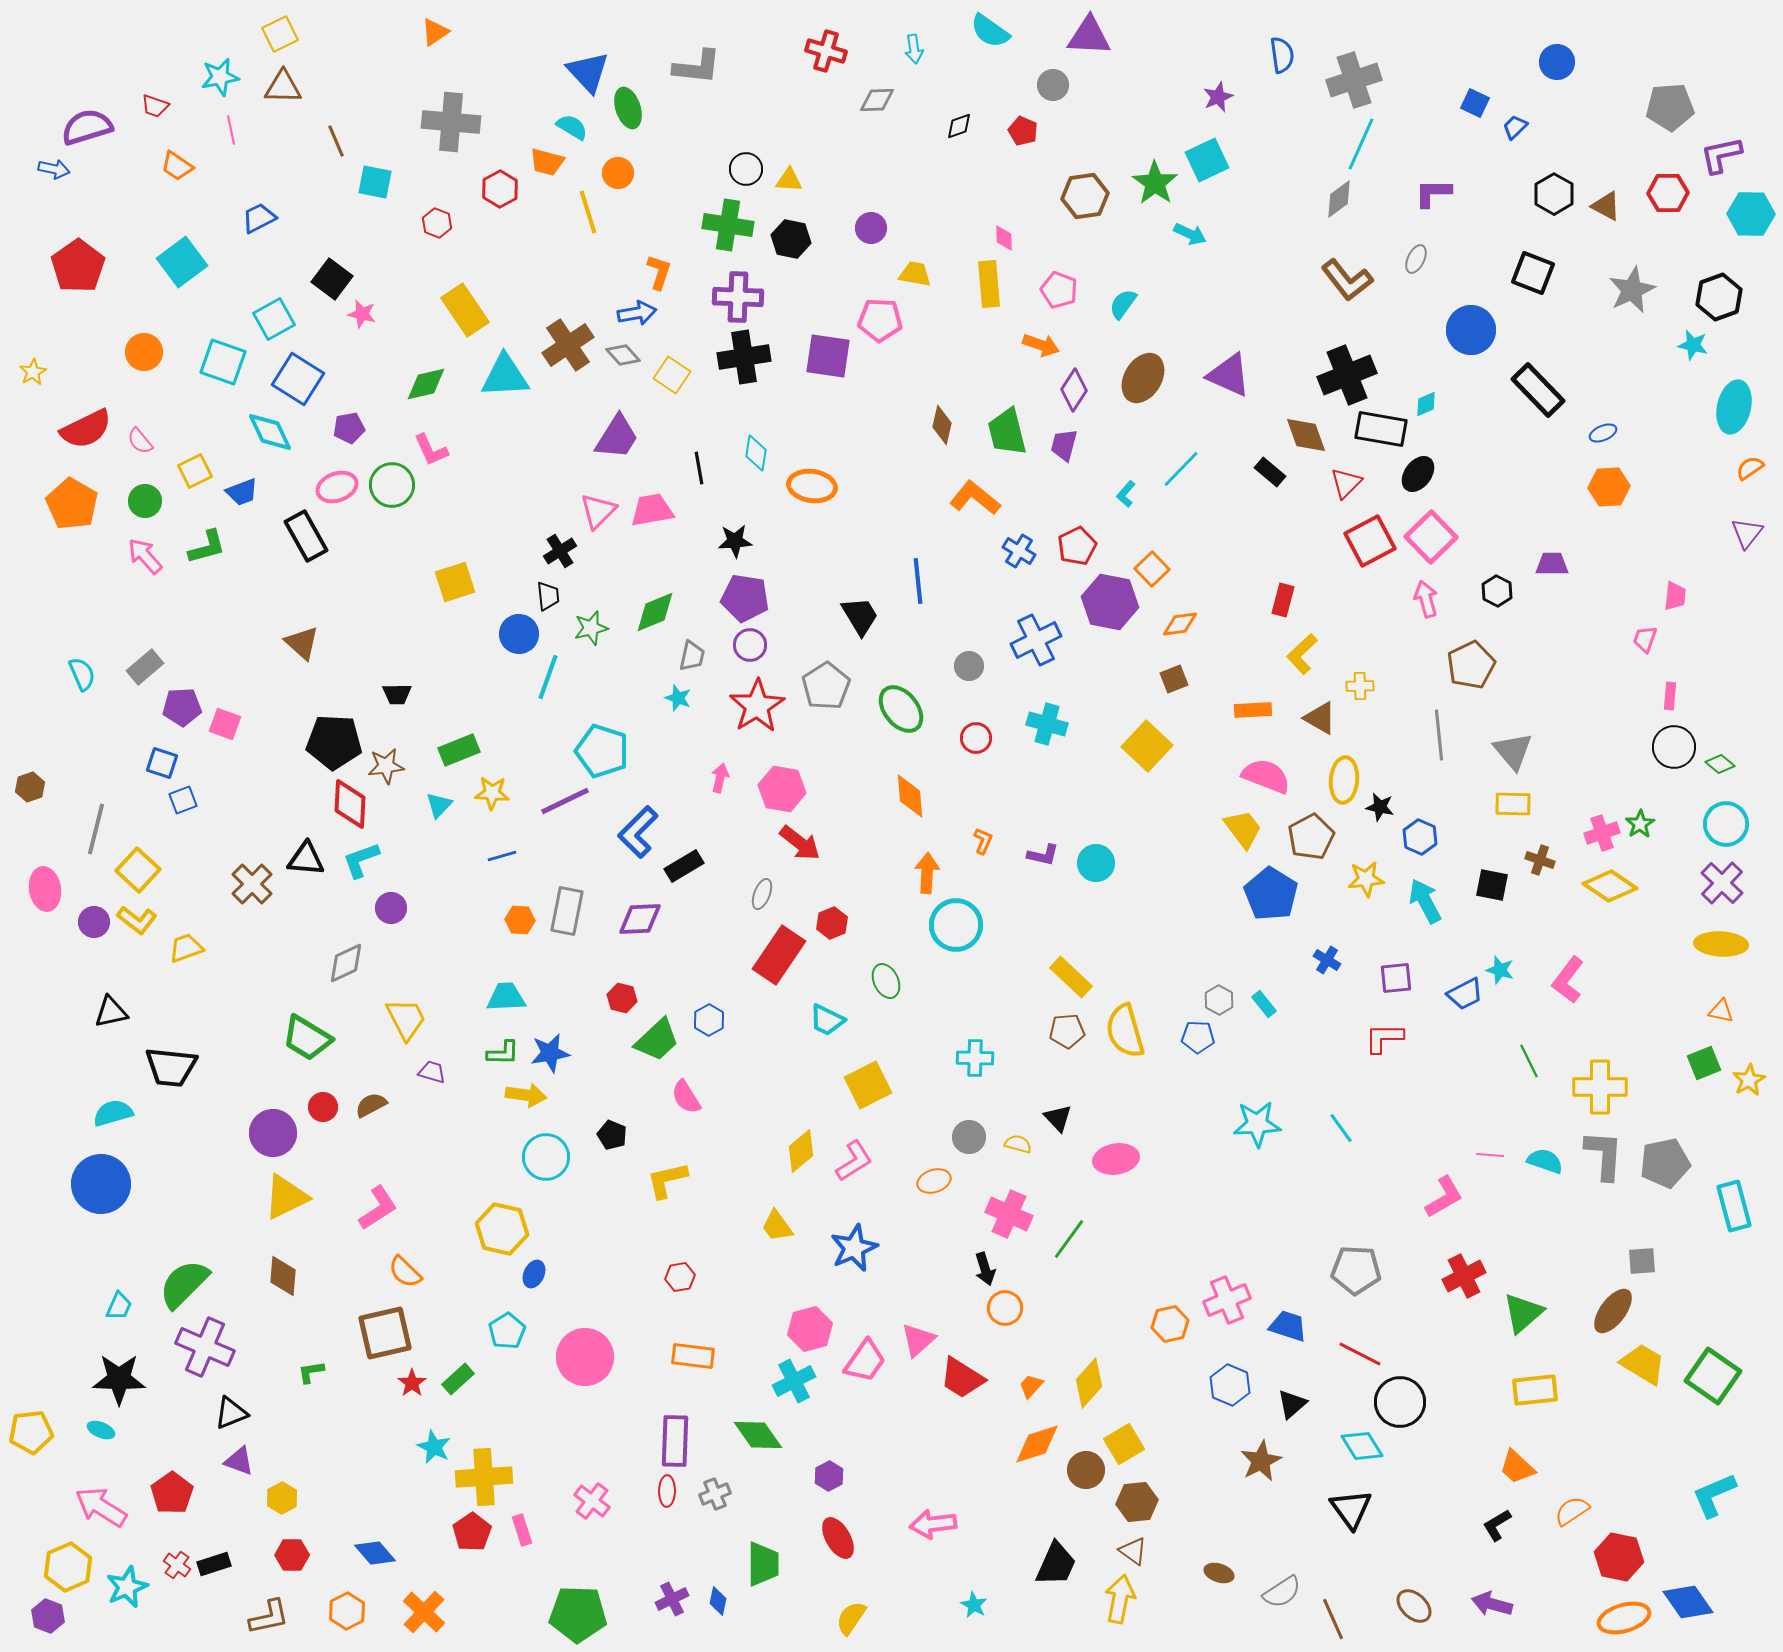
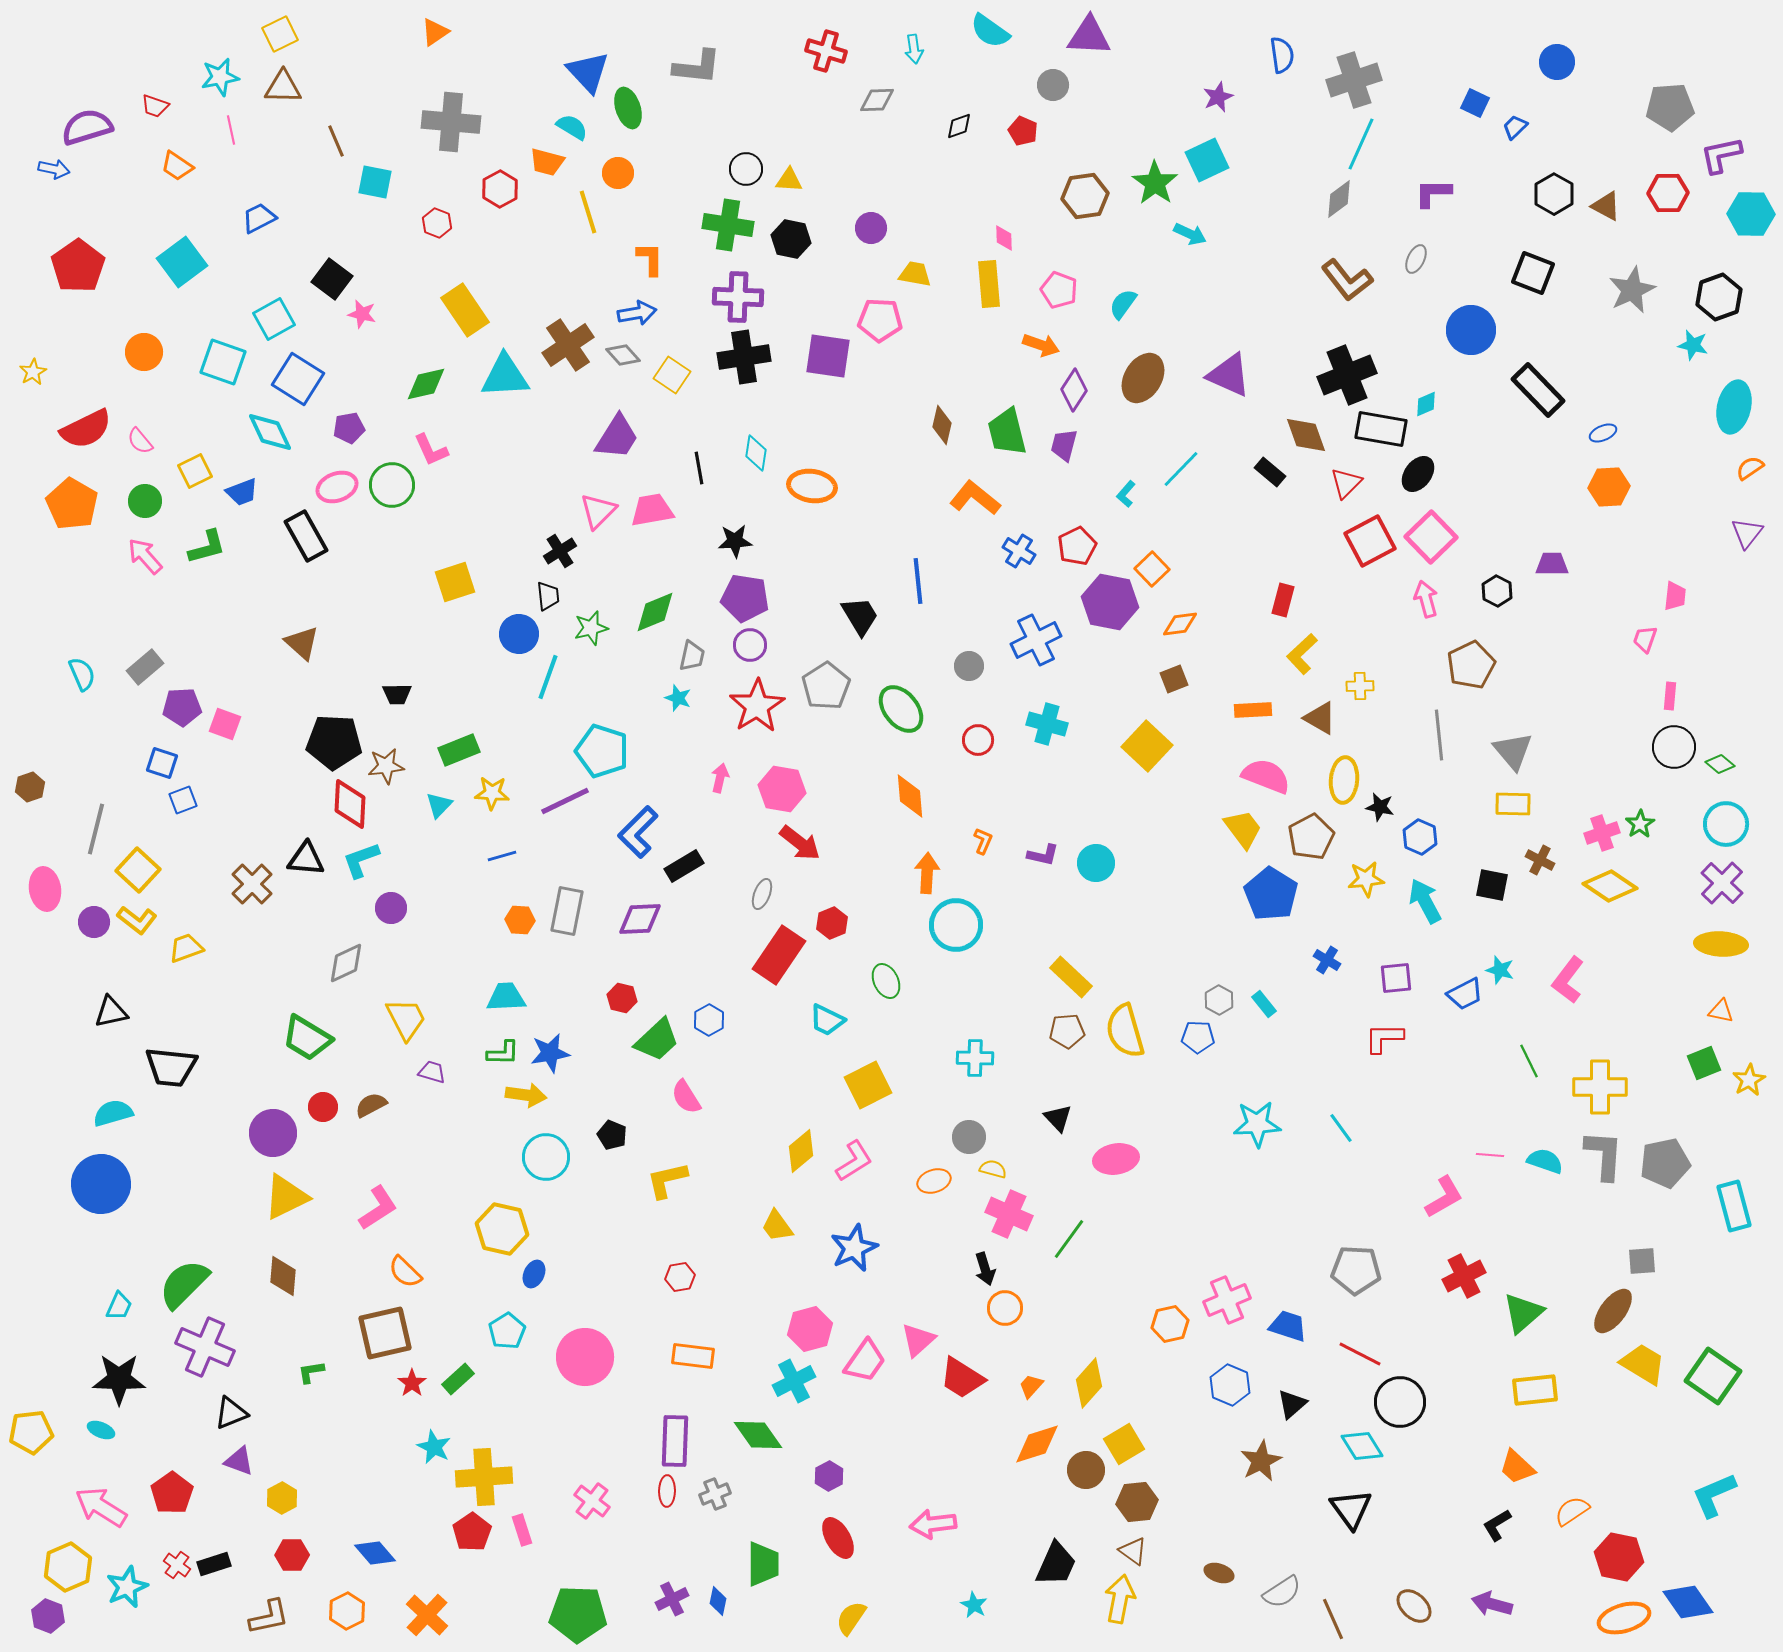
orange L-shape at (659, 272): moved 9 px left, 13 px up; rotated 18 degrees counterclockwise
red circle at (976, 738): moved 2 px right, 2 px down
brown cross at (1540, 860): rotated 8 degrees clockwise
yellow semicircle at (1018, 1144): moved 25 px left, 25 px down
orange cross at (424, 1612): moved 3 px right, 3 px down
